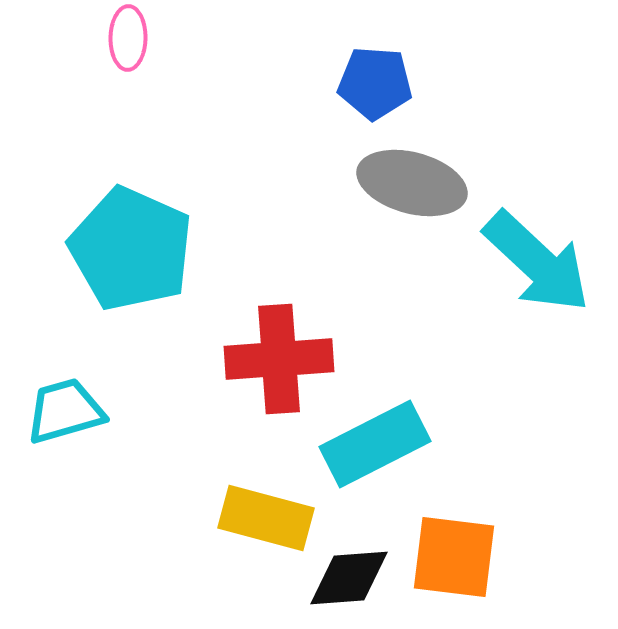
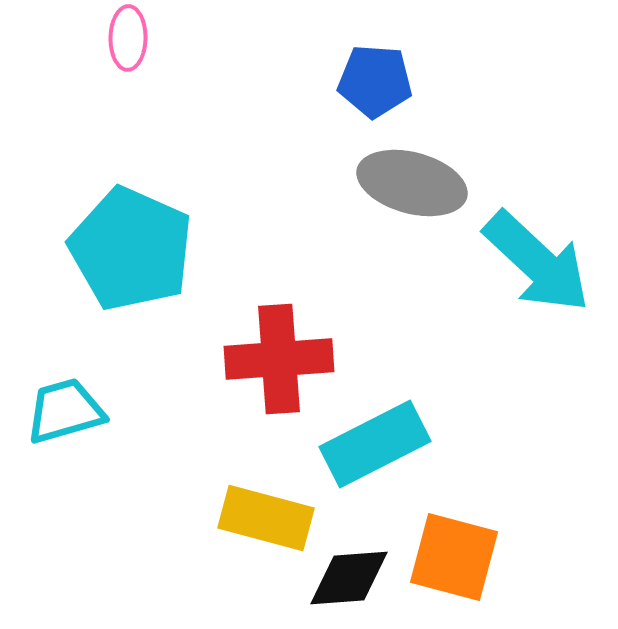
blue pentagon: moved 2 px up
orange square: rotated 8 degrees clockwise
